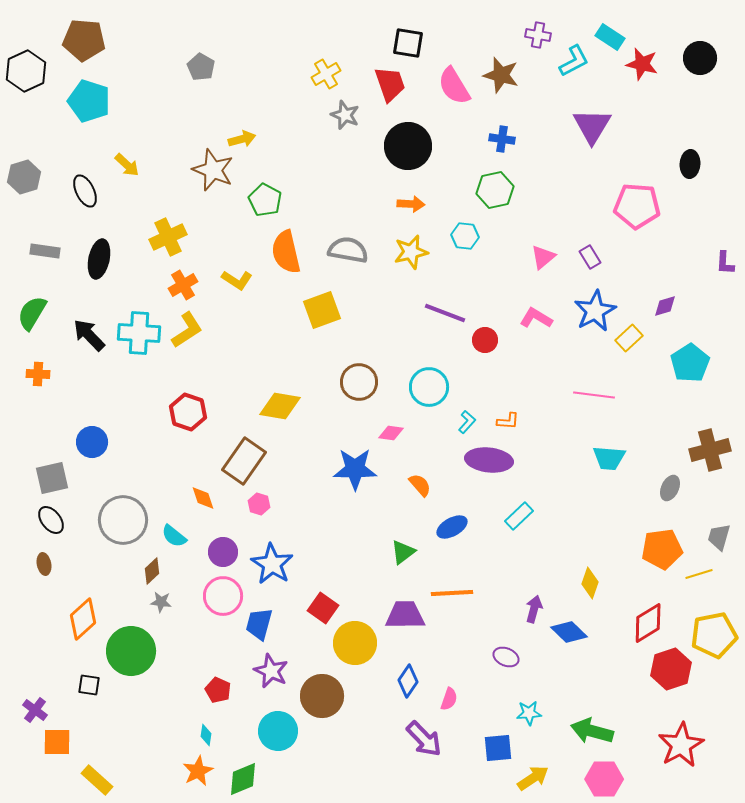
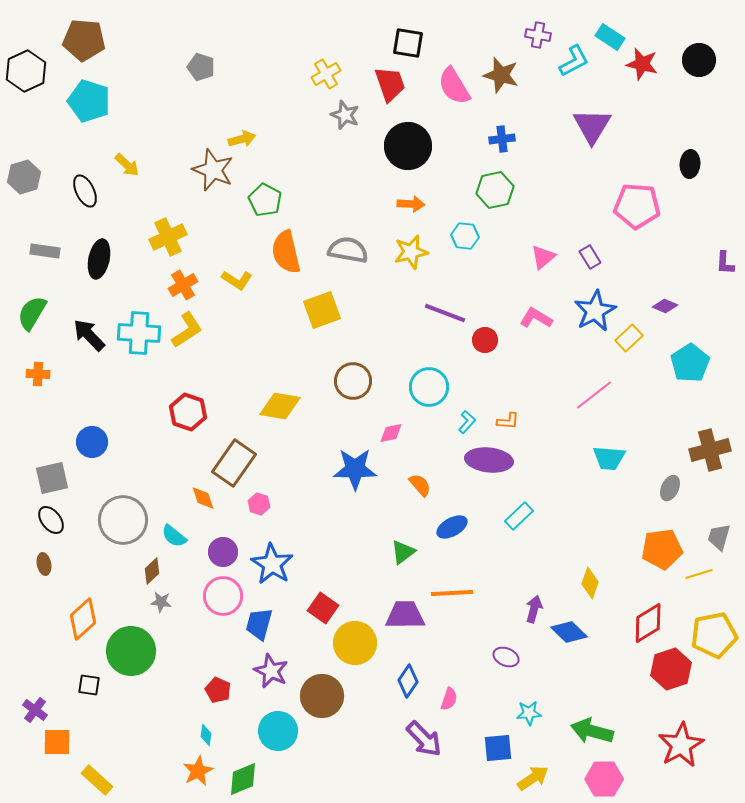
black circle at (700, 58): moved 1 px left, 2 px down
gray pentagon at (201, 67): rotated 12 degrees counterclockwise
blue cross at (502, 139): rotated 15 degrees counterclockwise
purple diamond at (665, 306): rotated 40 degrees clockwise
brown circle at (359, 382): moved 6 px left, 1 px up
pink line at (594, 395): rotated 45 degrees counterclockwise
pink diamond at (391, 433): rotated 20 degrees counterclockwise
brown rectangle at (244, 461): moved 10 px left, 2 px down
